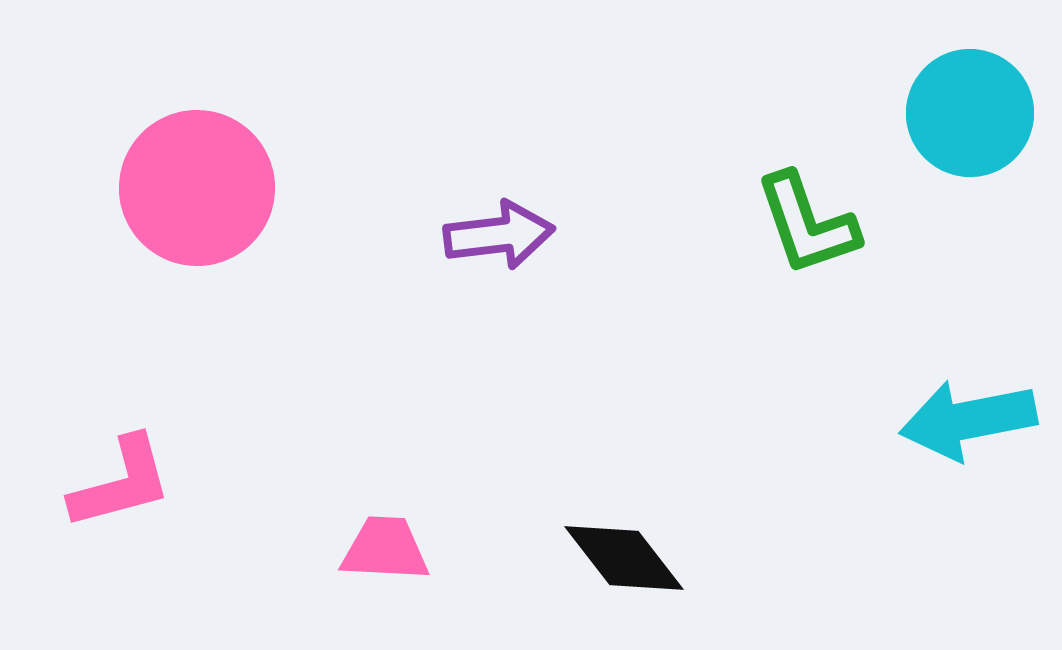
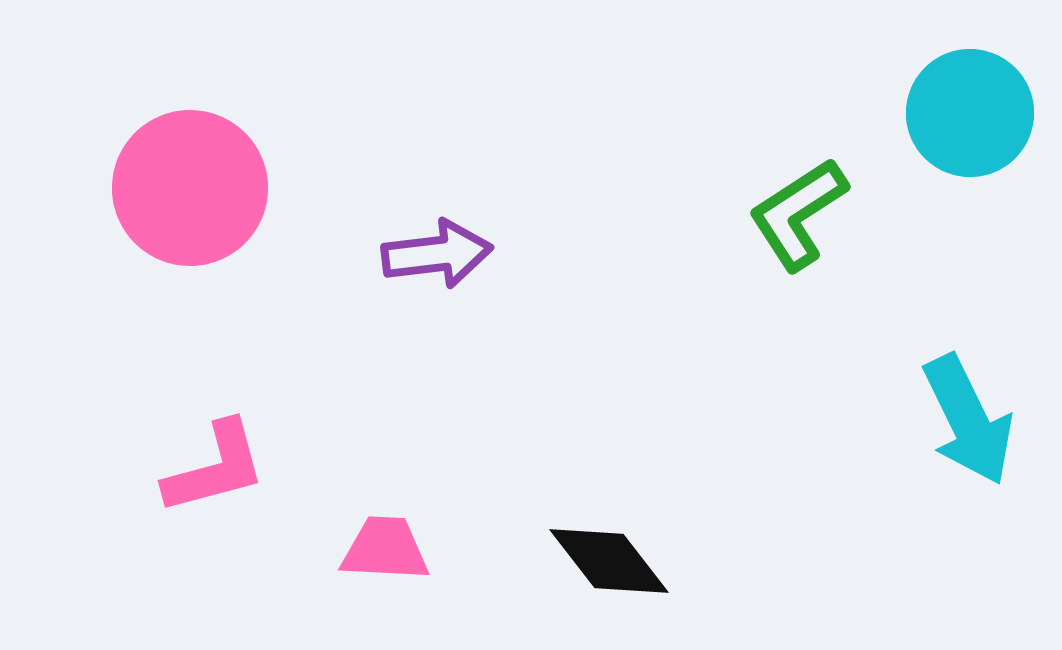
pink circle: moved 7 px left
green L-shape: moved 9 px left, 10 px up; rotated 76 degrees clockwise
purple arrow: moved 62 px left, 19 px down
cyan arrow: rotated 105 degrees counterclockwise
pink L-shape: moved 94 px right, 15 px up
black diamond: moved 15 px left, 3 px down
